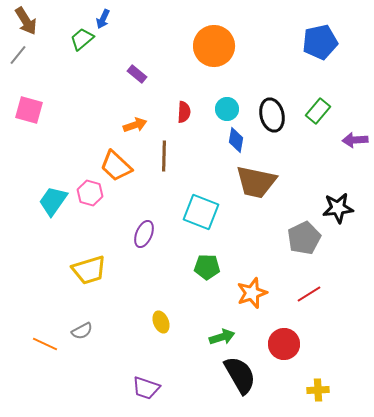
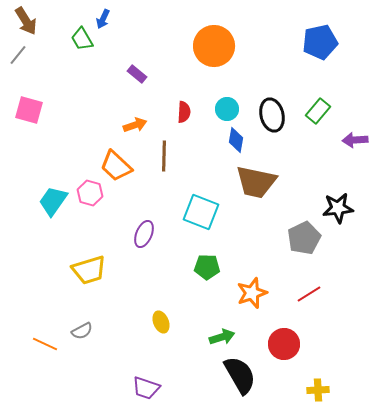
green trapezoid: rotated 80 degrees counterclockwise
